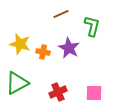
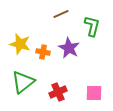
green triangle: moved 6 px right, 1 px up; rotated 10 degrees counterclockwise
